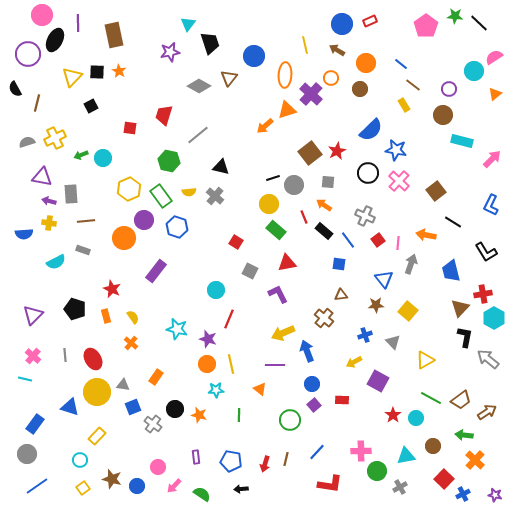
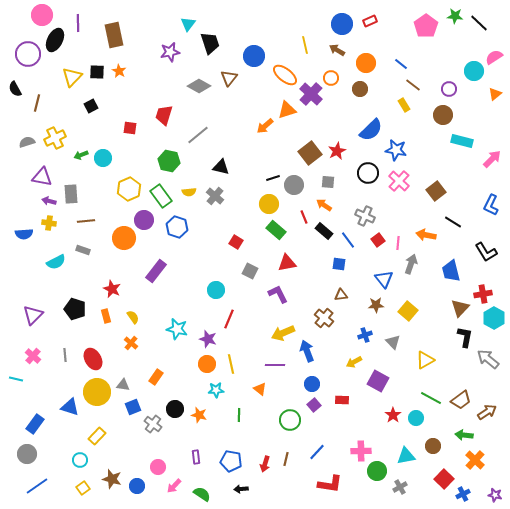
orange ellipse at (285, 75): rotated 55 degrees counterclockwise
cyan line at (25, 379): moved 9 px left
